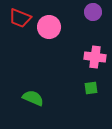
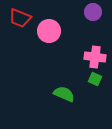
pink circle: moved 4 px down
green square: moved 4 px right, 9 px up; rotated 32 degrees clockwise
green semicircle: moved 31 px right, 4 px up
